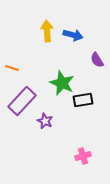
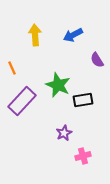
yellow arrow: moved 12 px left, 4 px down
blue arrow: rotated 138 degrees clockwise
orange line: rotated 48 degrees clockwise
green star: moved 4 px left, 2 px down
purple star: moved 19 px right, 12 px down; rotated 21 degrees clockwise
